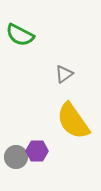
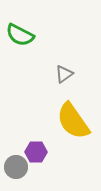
purple hexagon: moved 1 px left, 1 px down
gray circle: moved 10 px down
